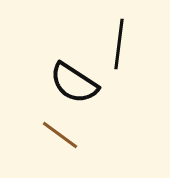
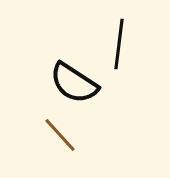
brown line: rotated 12 degrees clockwise
